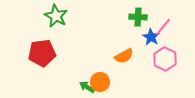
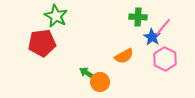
blue star: moved 1 px right
red pentagon: moved 10 px up
green arrow: moved 14 px up
